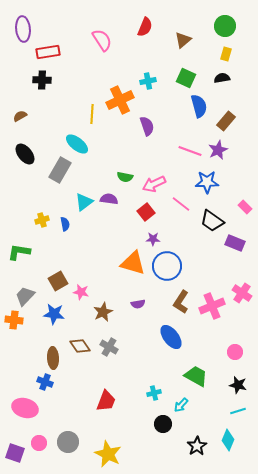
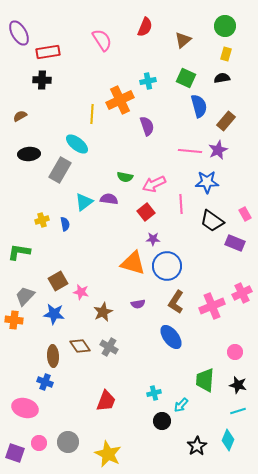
purple ellipse at (23, 29): moved 4 px left, 4 px down; rotated 25 degrees counterclockwise
pink line at (190, 151): rotated 15 degrees counterclockwise
black ellipse at (25, 154): moved 4 px right; rotated 55 degrees counterclockwise
pink line at (181, 204): rotated 48 degrees clockwise
pink rectangle at (245, 207): moved 7 px down; rotated 16 degrees clockwise
pink cross at (242, 293): rotated 30 degrees clockwise
brown L-shape at (181, 302): moved 5 px left
brown ellipse at (53, 358): moved 2 px up
green trapezoid at (196, 376): moved 9 px right, 4 px down; rotated 115 degrees counterclockwise
black circle at (163, 424): moved 1 px left, 3 px up
